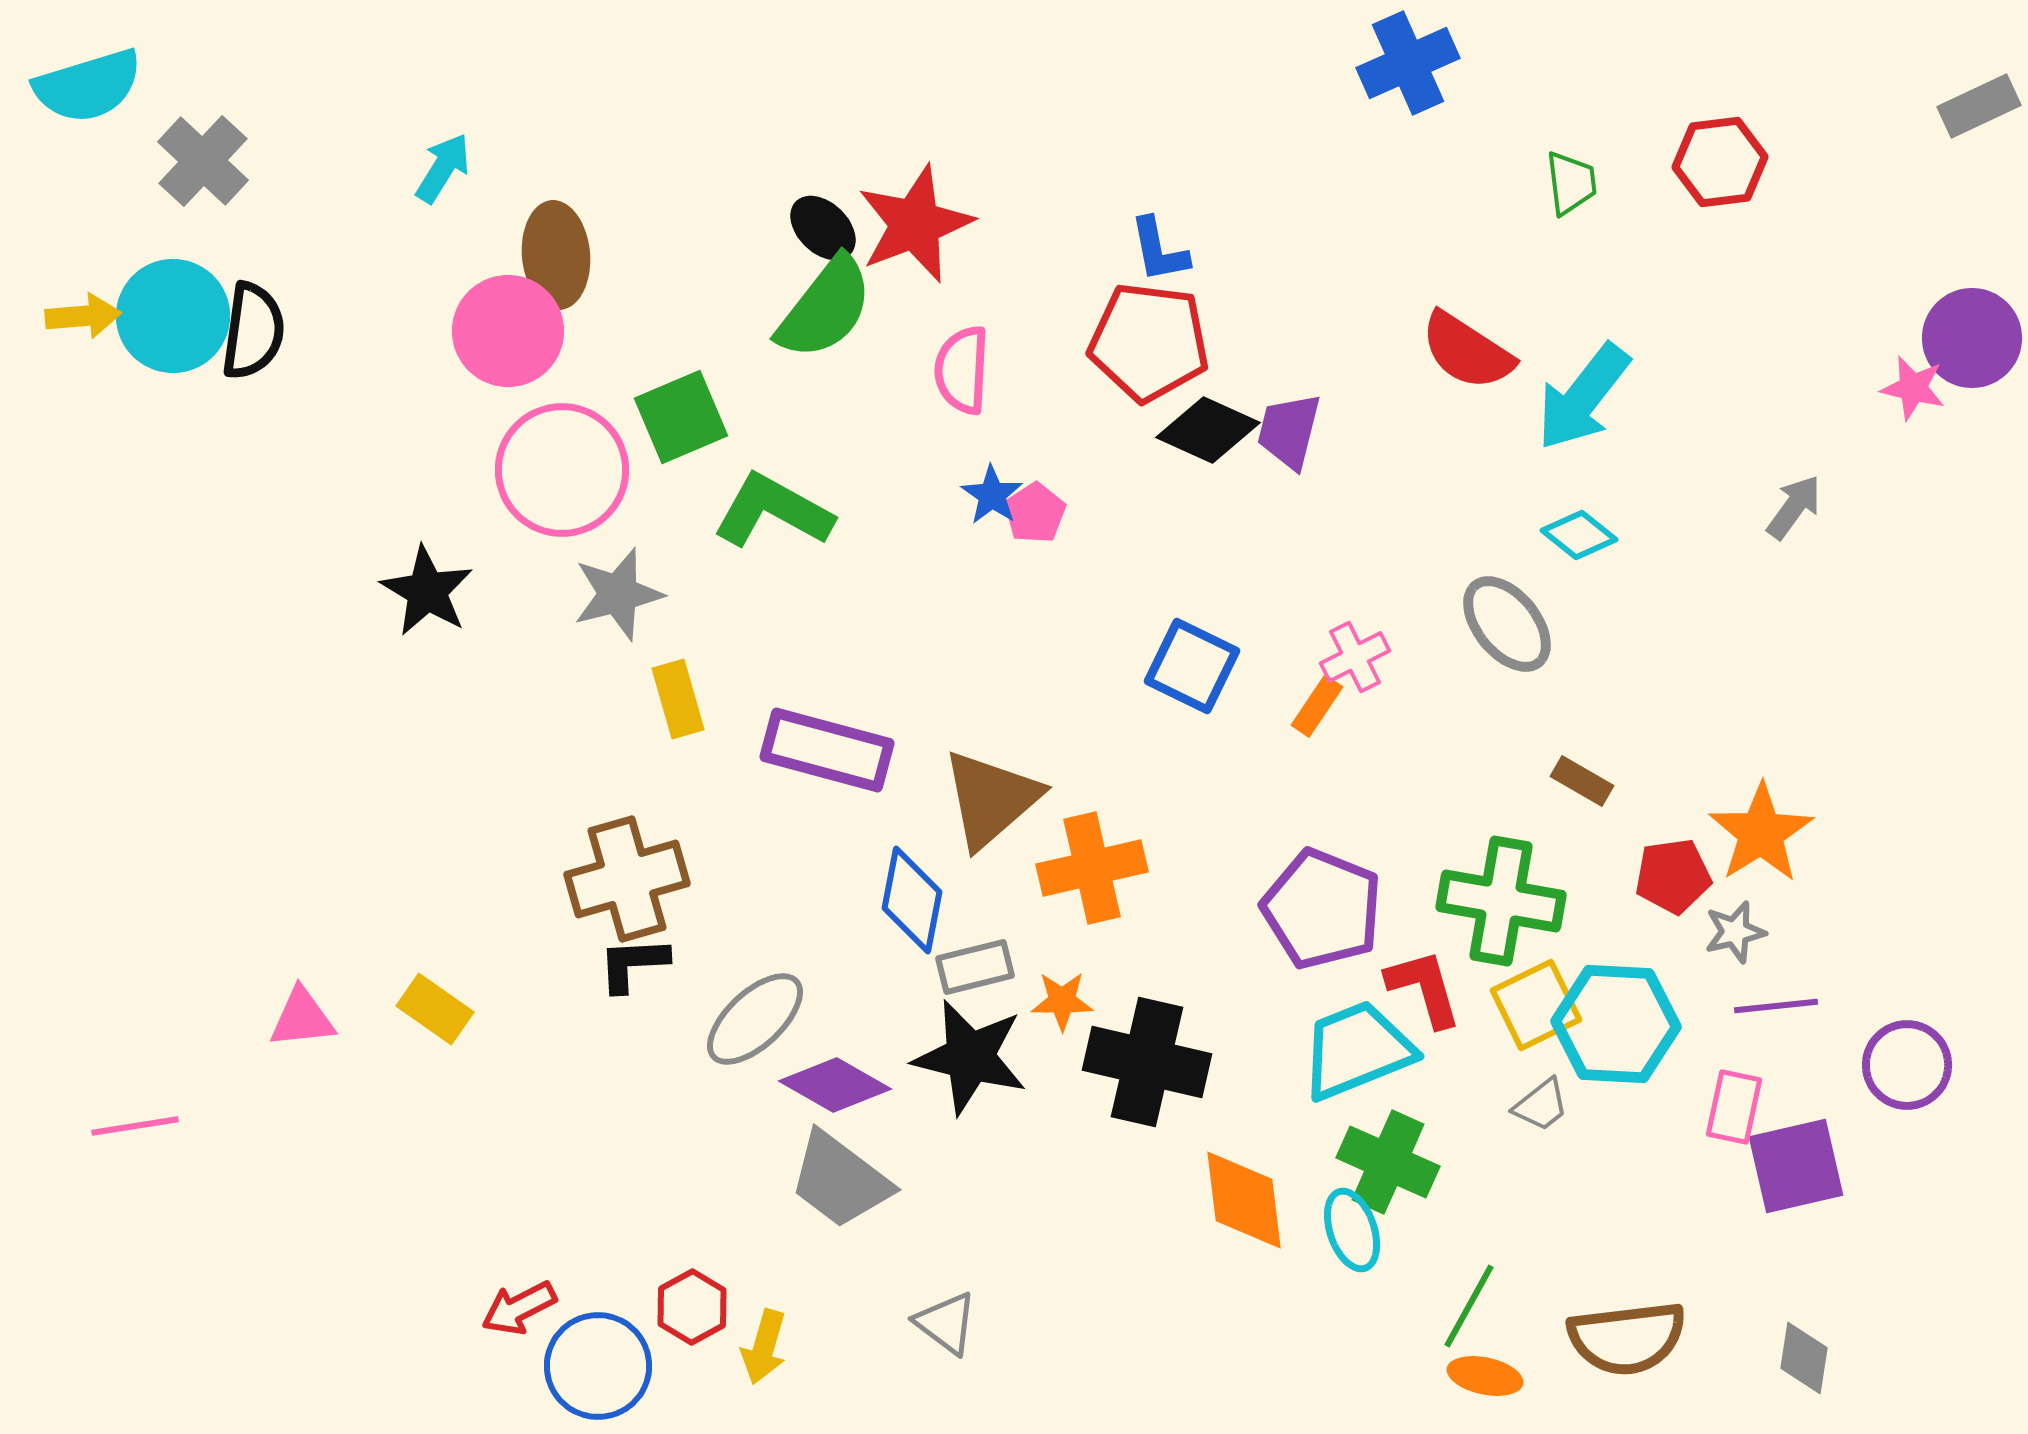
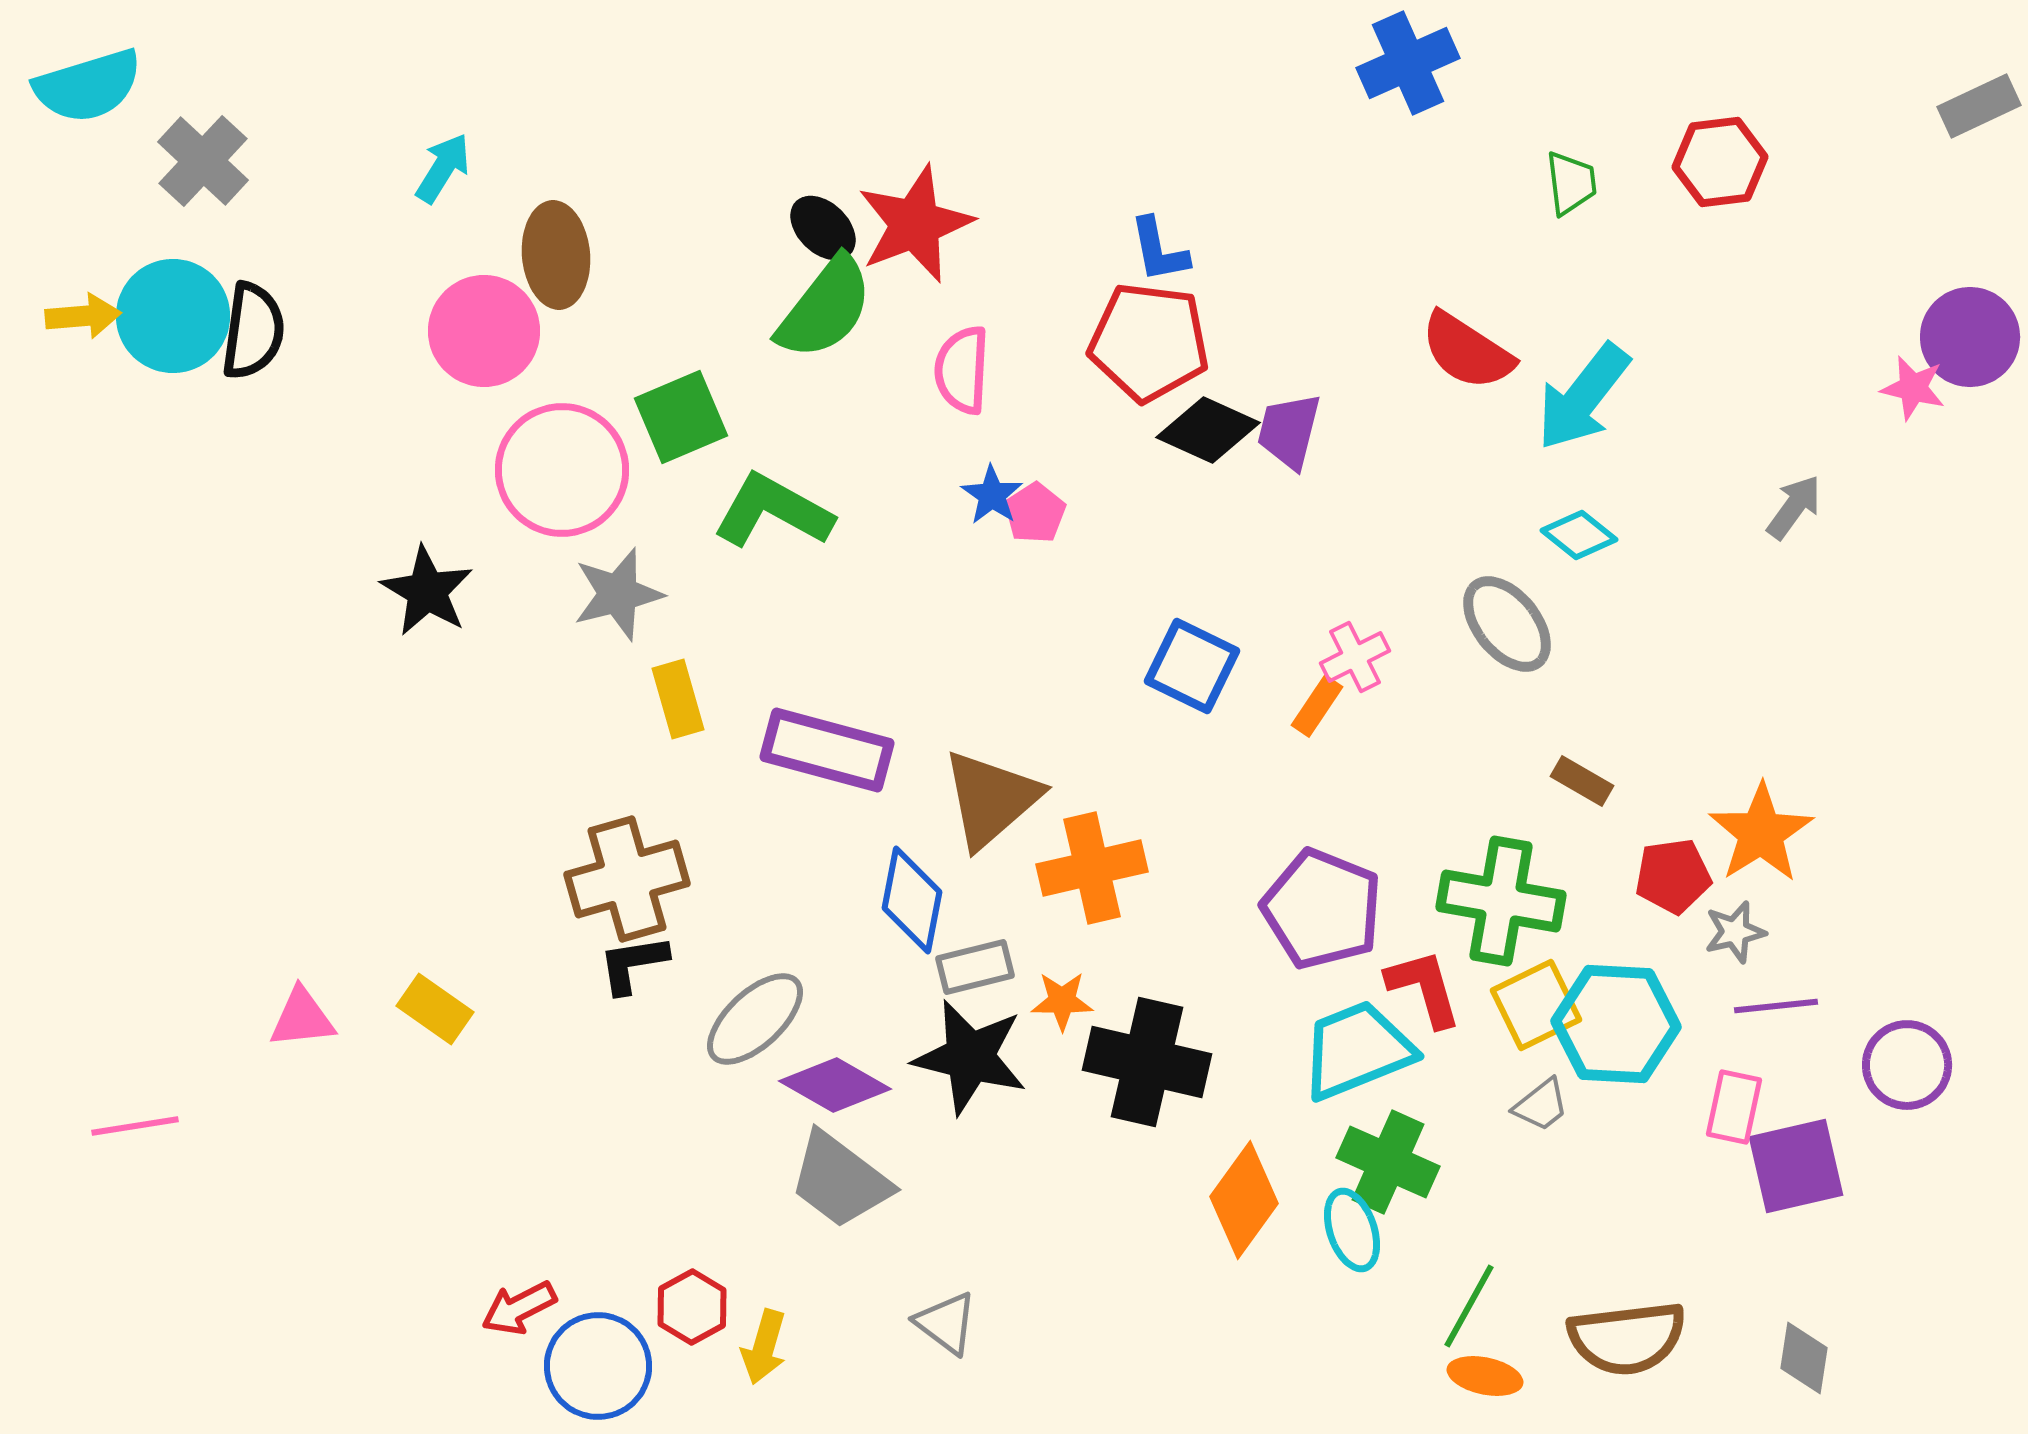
pink circle at (508, 331): moved 24 px left
purple circle at (1972, 338): moved 2 px left, 1 px up
black L-shape at (633, 964): rotated 6 degrees counterclockwise
orange diamond at (1244, 1200): rotated 43 degrees clockwise
